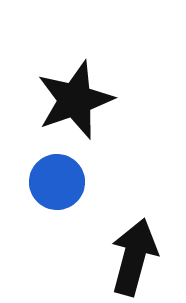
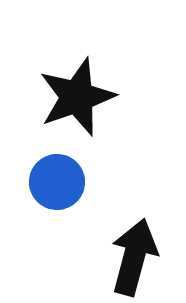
black star: moved 2 px right, 3 px up
